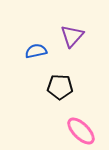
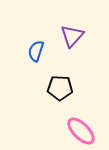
blue semicircle: rotated 60 degrees counterclockwise
black pentagon: moved 1 px down
